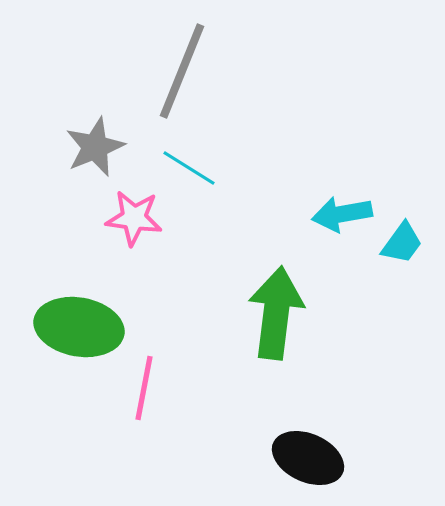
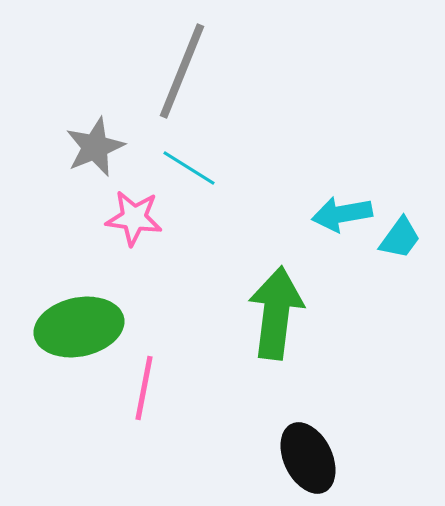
cyan trapezoid: moved 2 px left, 5 px up
green ellipse: rotated 22 degrees counterclockwise
black ellipse: rotated 40 degrees clockwise
